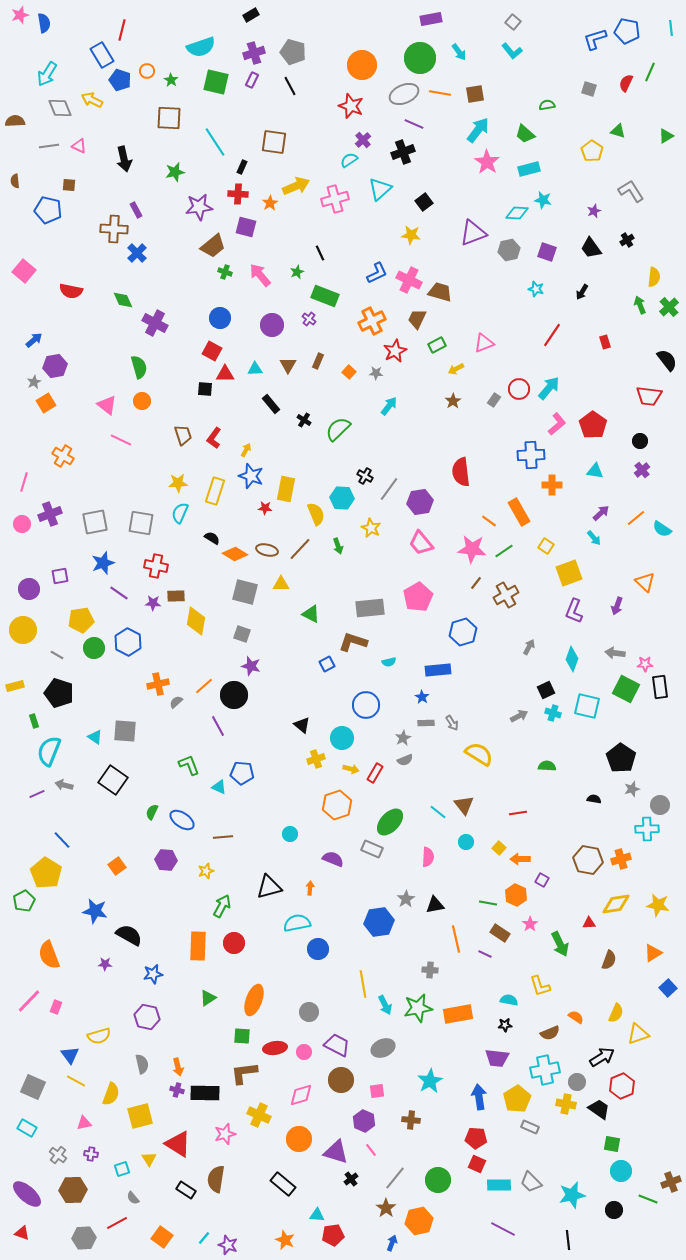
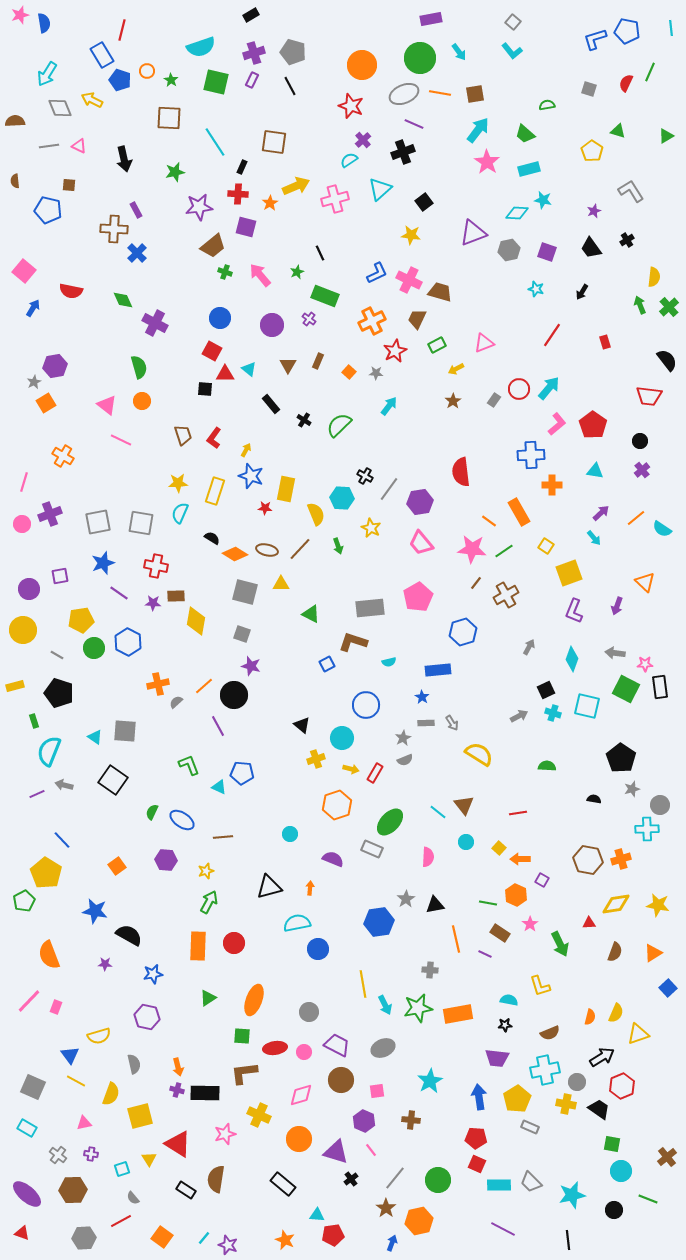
blue arrow at (34, 340): moved 1 px left, 32 px up; rotated 18 degrees counterclockwise
cyan triangle at (255, 369): moved 6 px left; rotated 42 degrees clockwise
green semicircle at (338, 429): moved 1 px right, 4 px up
gray square at (95, 522): moved 3 px right
green arrow at (222, 906): moved 13 px left, 4 px up
brown semicircle at (609, 960): moved 6 px right, 8 px up
orange semicircle at (576, 1017): moved 14 px right; rotated 70 degrees clockwise
gray semicircle at (142, 1064): moved 8 px left
brown cross at (671, 1182): moved 4 px left, 25 px up; rotated 18 degrees counterclockwise
red line at (117, 1223): moved 4 px right, 2 px up
